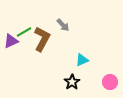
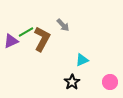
green line: moved 2 px right
